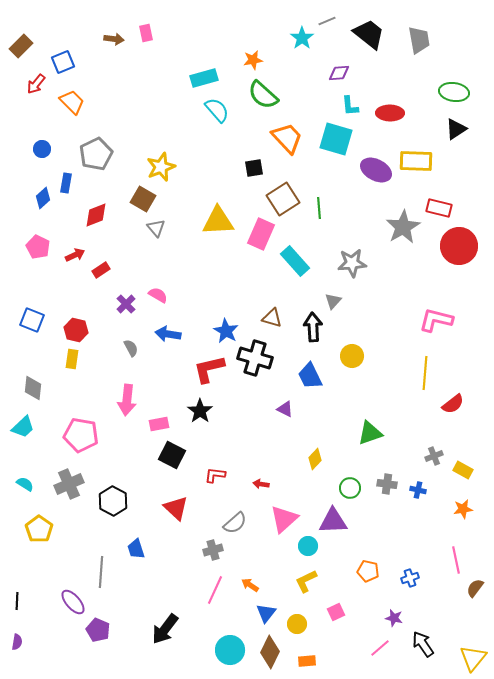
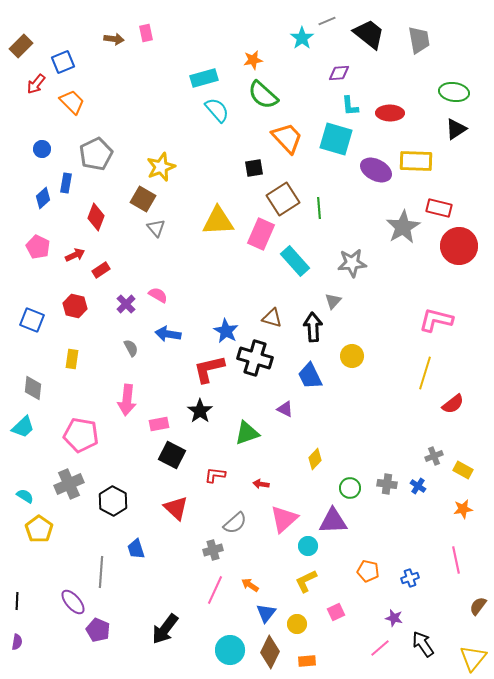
red diamond at (96, 215): moved 2 px down; rotated 48 degrees counterclockwise
red hexagon at (76, 330): moved 1 px left, 24 px up
yellow line at (425, 373): rotated 12 degrees clockwise
green triangle at (370, 433): moved 123 px left
cyan semicircle at (25, 484): moved 12 px down
blue cross at (418, 490): moved 4 px up; rotated 21 degrees clockwise
brown semicircle at (475, 588): moved 3 px right, 18 px down
